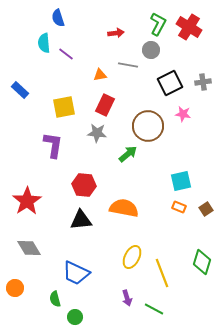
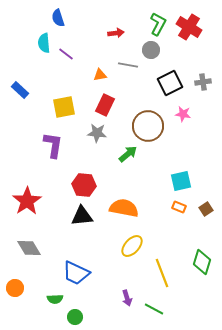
black triangle: moved 1 px right, 4 px up
yellow ellipse: moved 11 px up; rotated 15 degrees clockwise
green semicircle: rotated 77 degrees counterclockwise
